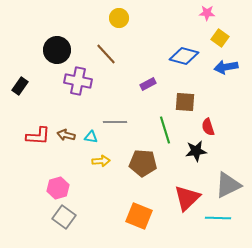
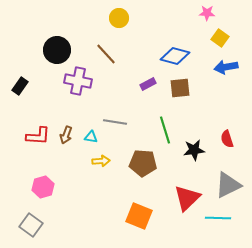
blue diamond: moved 9 px left
brown square: moved 5 px left, 14 px up; rotated 10 degrees counterclockwise
gray line: rotated 10 degrees clockwise
red semicircle: moved 19 px right, 12 px down
brown arrow: rotated 84 degrees counterclockwise
black star: moved 2 px left, 1 px up
pink hexagon: moved 15 px left, 1 px up
gray square: moved 33 px left, 8 px down
